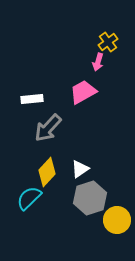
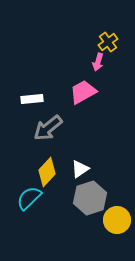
gray arrow: rotated 8 degrees clockwise
